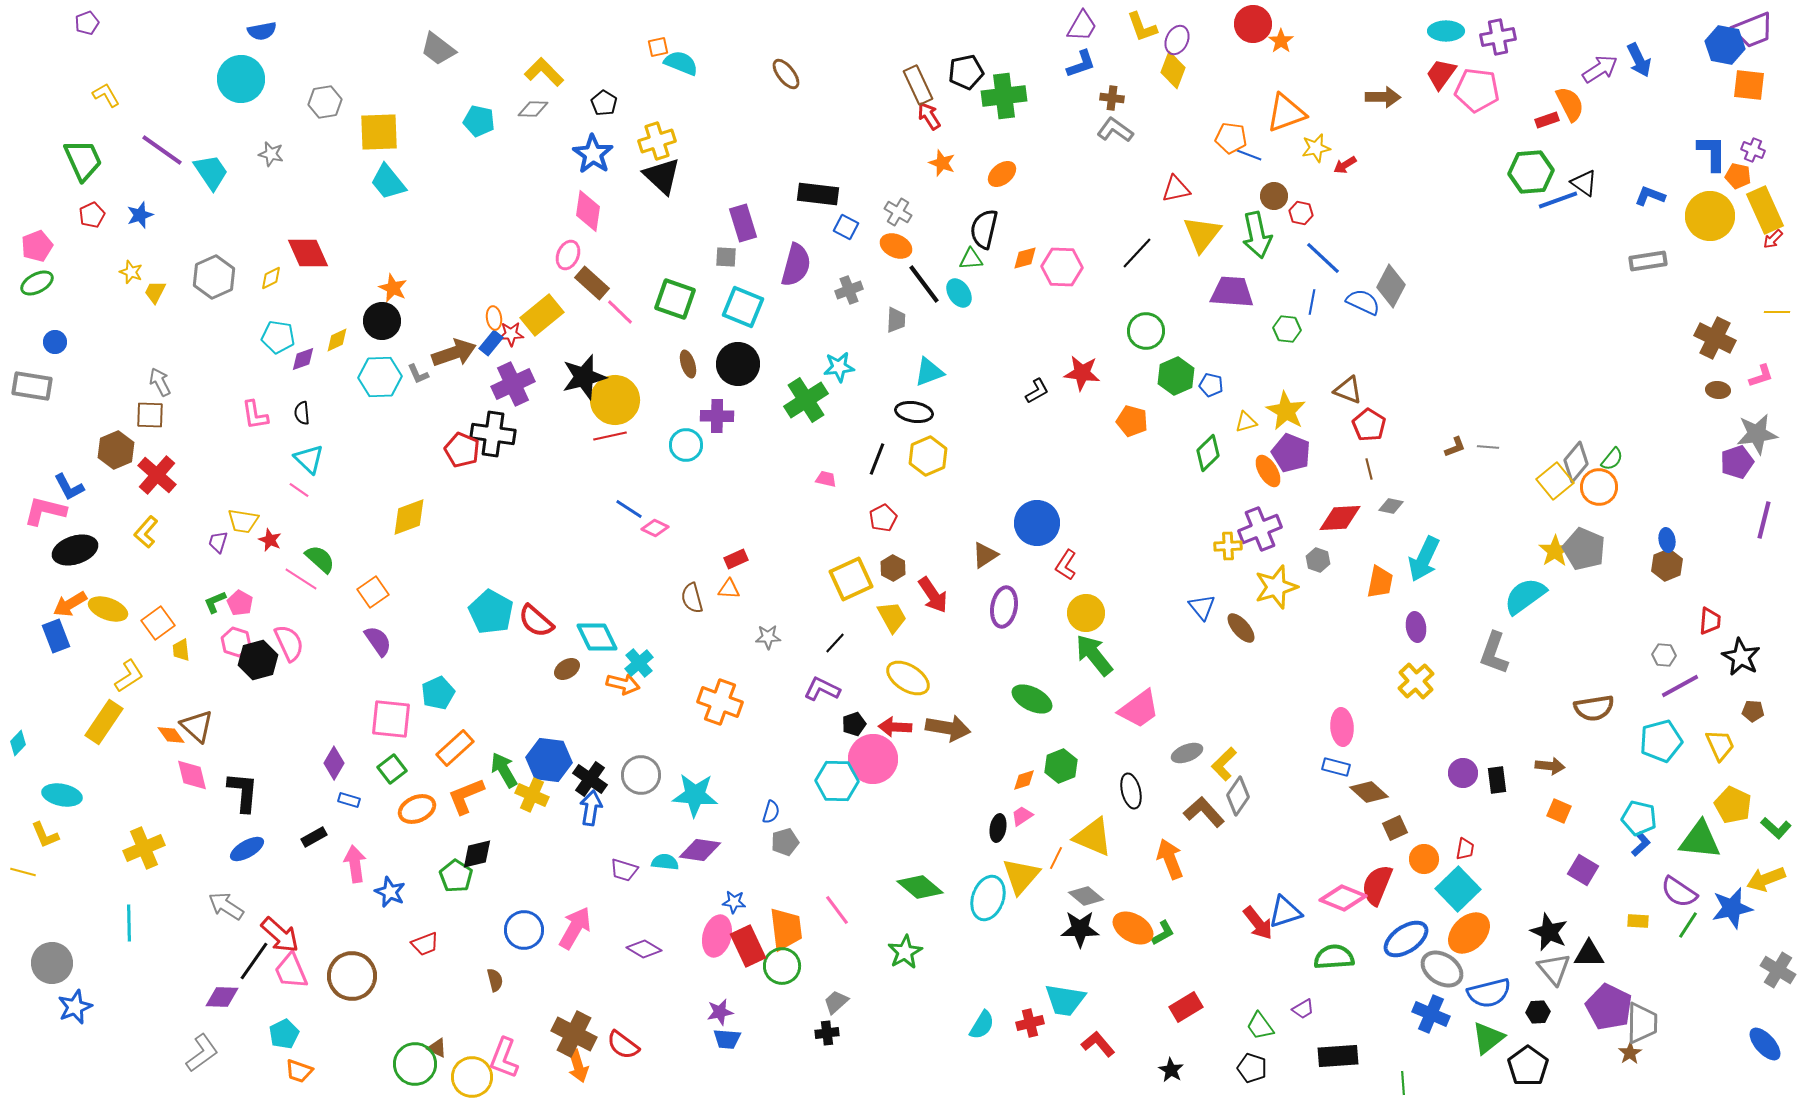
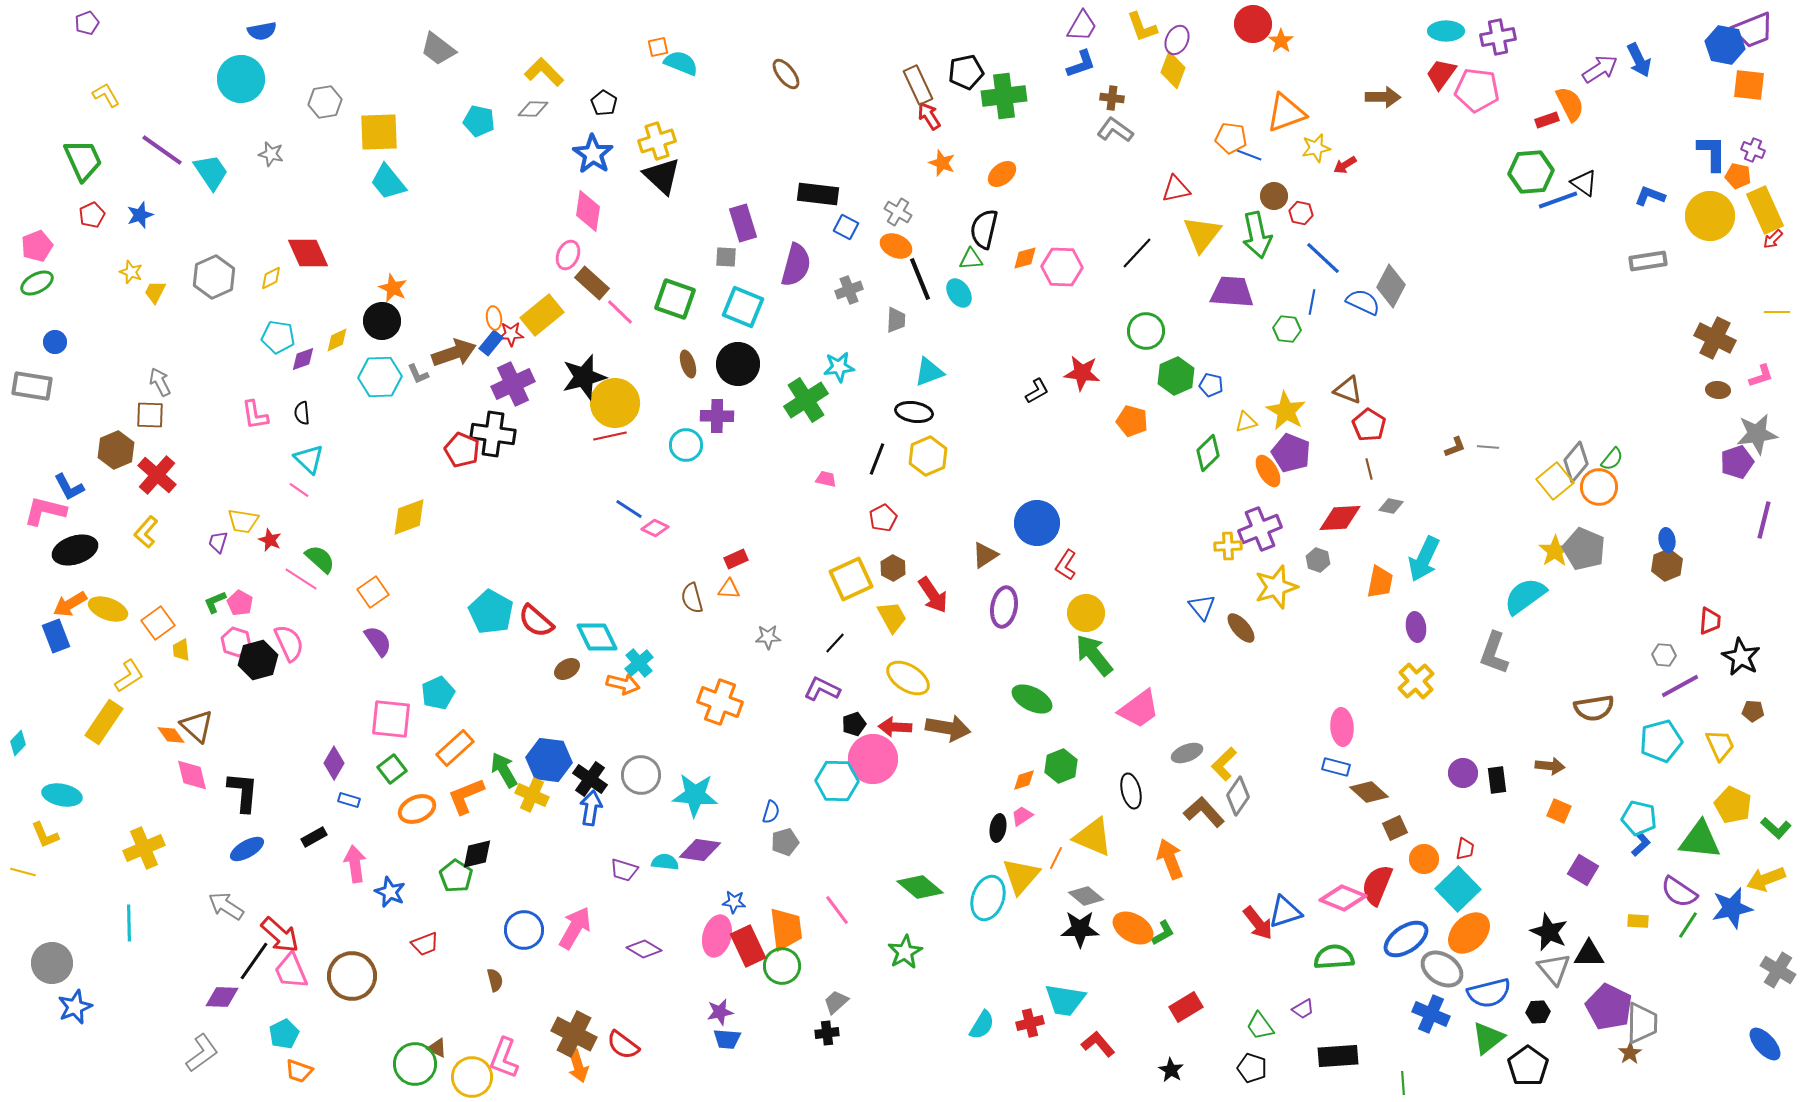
black line at (924, 284): moved 4 px left, 5 px up; rotated 15 degrees clockwise
yellow circle at (615, 400): moved 3 px down
